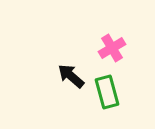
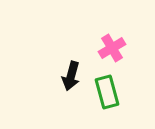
black arrow: rotated 116 degrees counterclockwise
